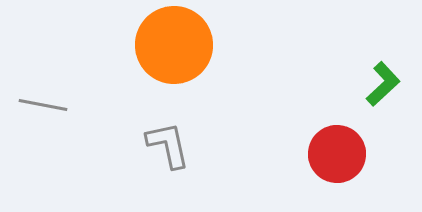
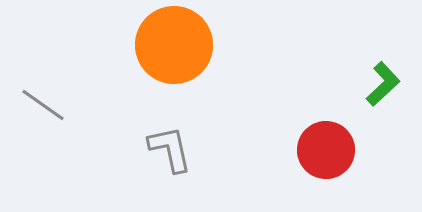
gray line: rotated 24 degrees clockwise
gray L-shape: moved 2 px right, 4 px down
red circle: moved 11 px left, 4 px up
